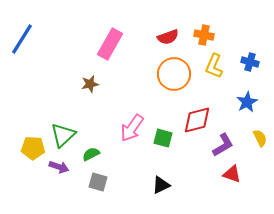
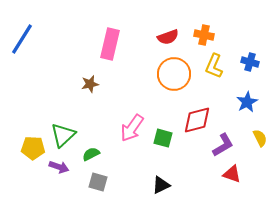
pink rectangle: rotated 16 degrees counterclockwise
